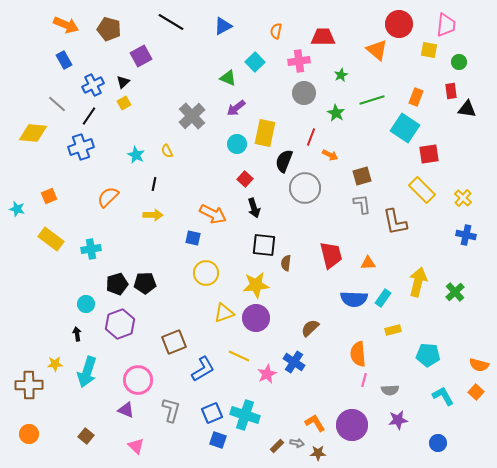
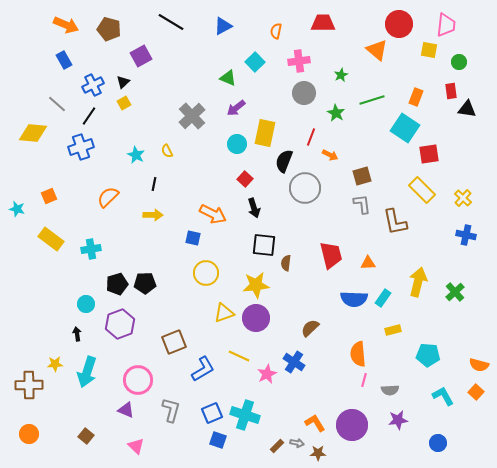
red trapezoid at (323, 37): moved 14 px up
